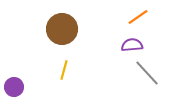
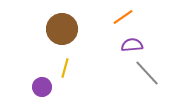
orange line: moved 15 px left
yellow line: moved 1 px right, 2 px up
purple circle: moved 28 px right
